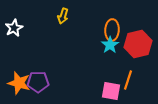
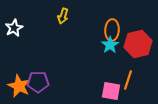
orange star: moved 3 px down; rotated 10 degrees clockwise
